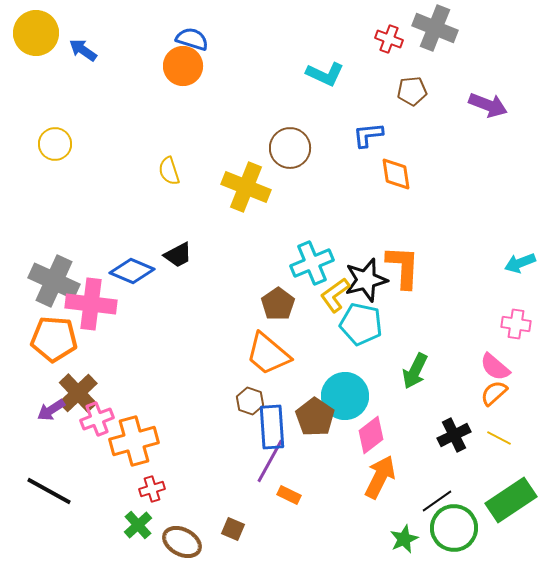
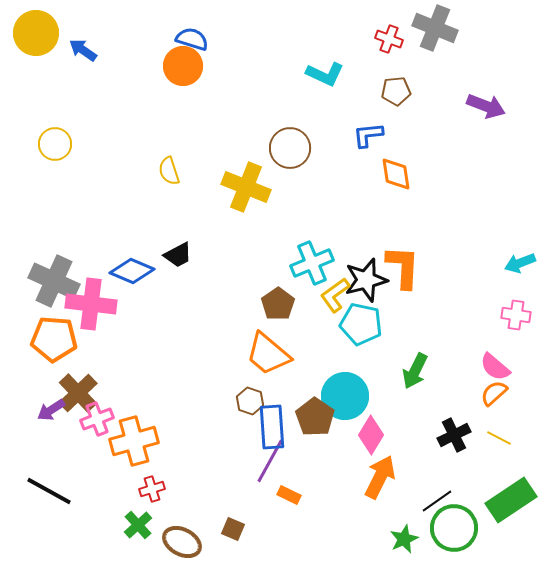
brown pentagon at (412, 91): moved 16 px left
purple arrow at (488, 105): moved 2 px left, 1 px down
pink cross at (516, 324): moved 9 px up
pink diamond at (371, 435): rotated 21 degrees counterclockwise
